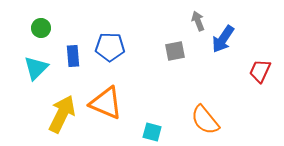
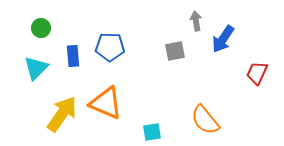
gray arrow: moved 2 px left; rotated 12 degrees clockwise
red trapezoid: moved 3 px left, 2 px down
yellow arrow: rotated 9 degrees clockwise
cyan square: rotated 24 degrees counterclockwise
